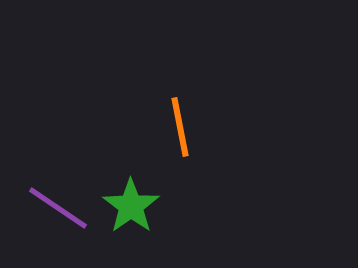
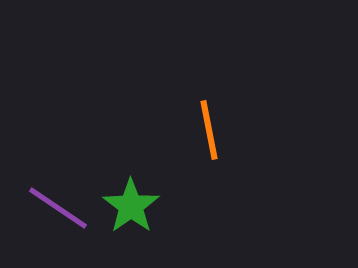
orange line: moved 29 px right, 3 px down
